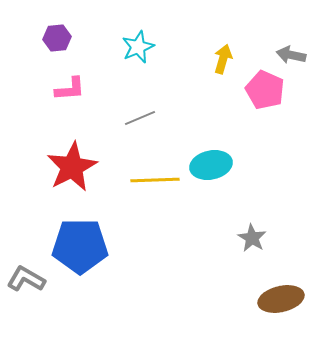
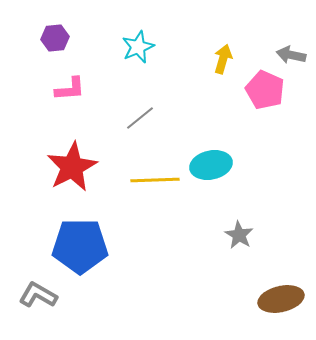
purple hexagon: moved 2 px left
gray line: rotated 16 degrees counterclockwise
gray star: moved 13 px left, 3 px up
gray L-shape: moved 12 px right, 16 px down
